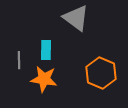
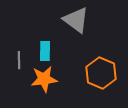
gray triangle: moved 2 px down
cyan rectangle: moved 1 px left, 1 px down
orange star: rotated 16 degrees counterclockwise
